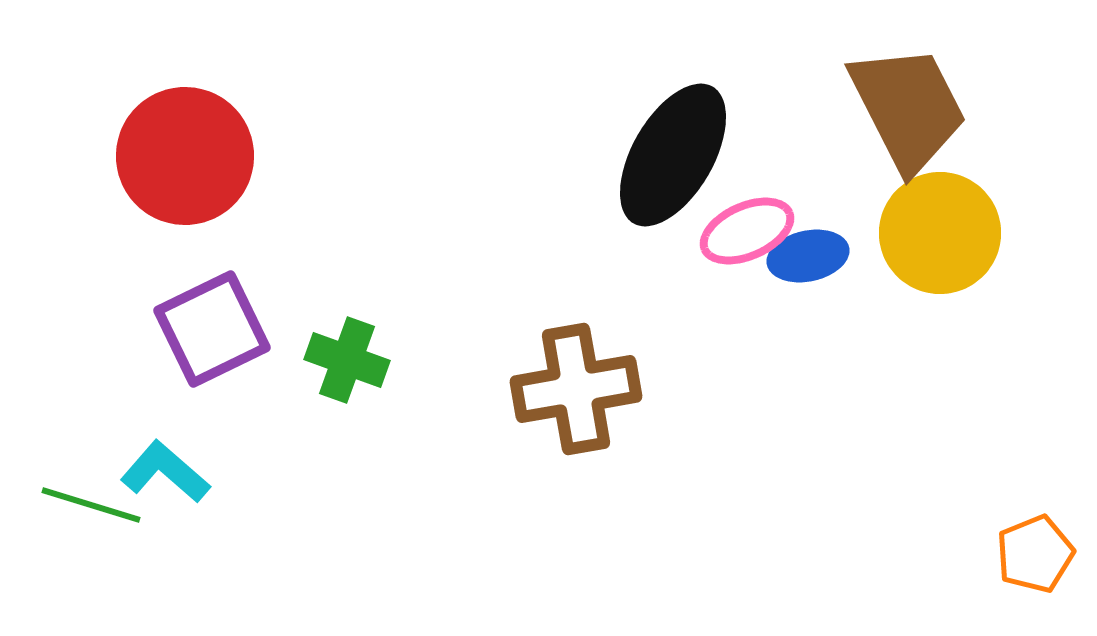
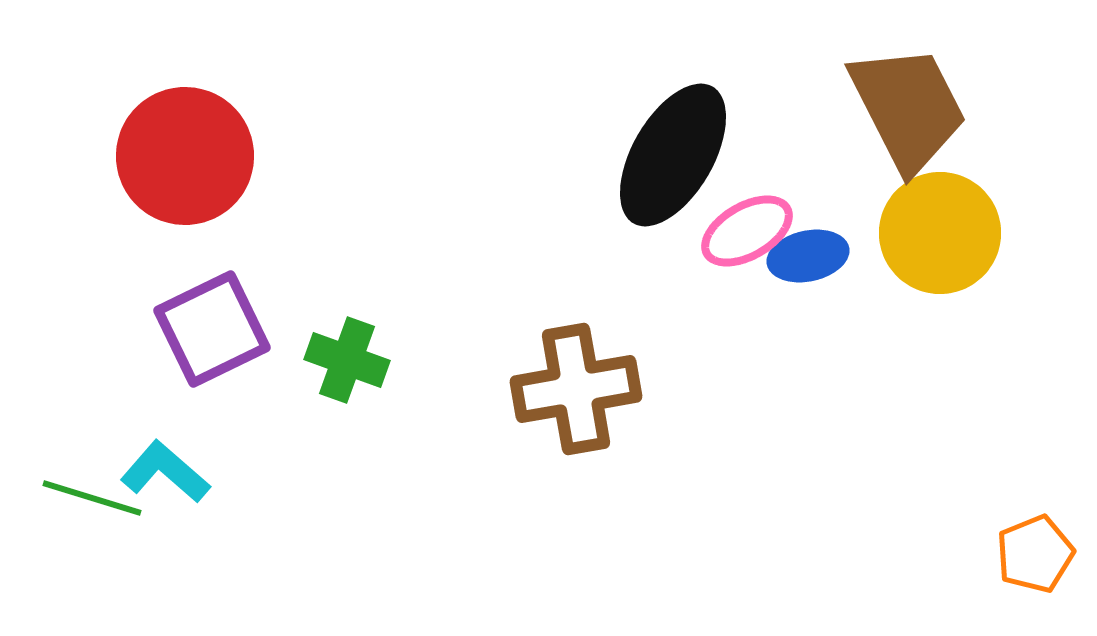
pink ellipse: rotated 6 degrees counterclockwise
green line: moved 1 px right, 7 px up
